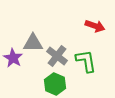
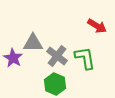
red arrow: moved 2 px right; rotated 12 degrees clockwise
green L-shape: moved 1 px left, 3 px up
